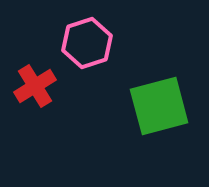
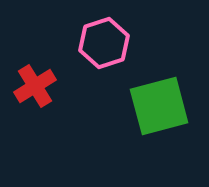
pink hexagon: moved 17 px right
